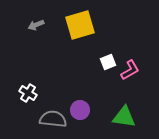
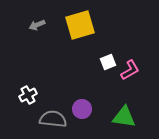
gray arrow: moved 1 px right
white cross: moved 2 px down; rotated 30 degrees clockwise
purple circle: moved 2 px right, 1 px up
